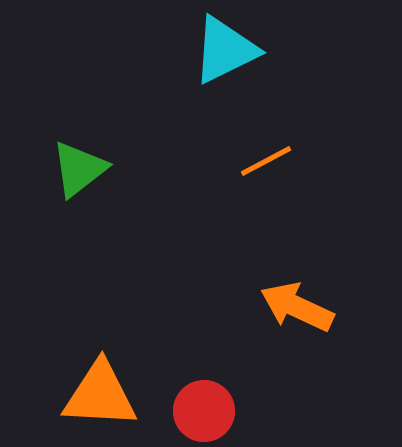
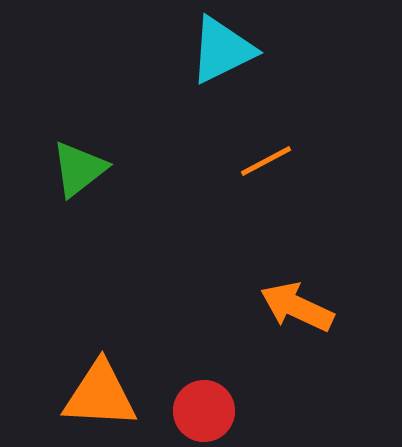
cyan triangle: moved 3 px left
